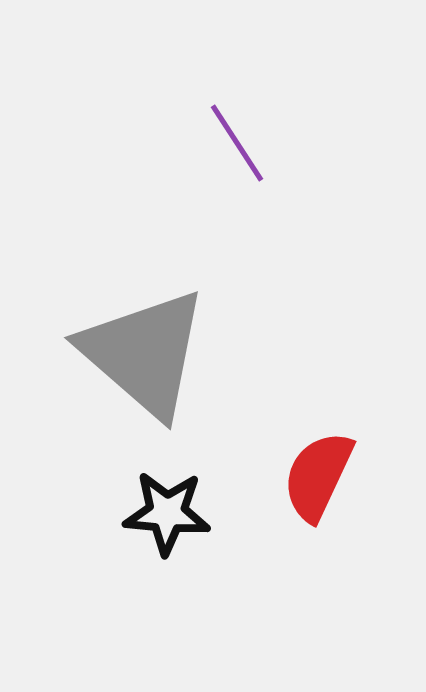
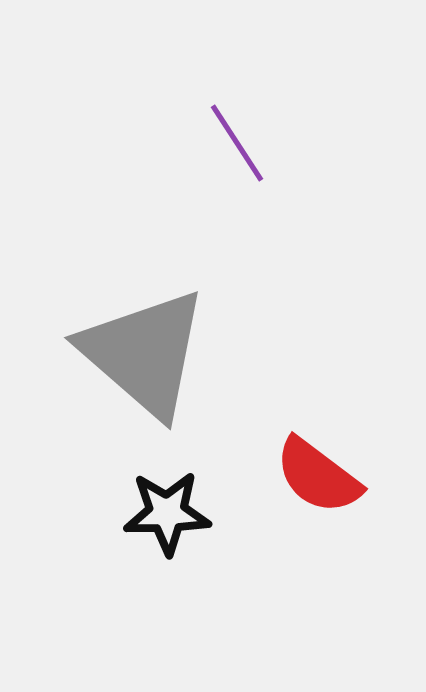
red semicircle: rotated 78 degrees counterclockwise
black star: rotated 6 degrees counterclockwise
